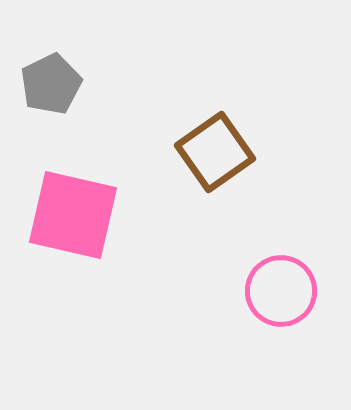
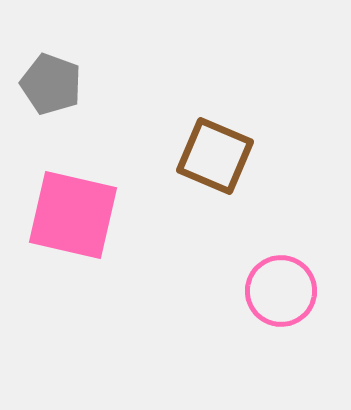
gray pentagon: rotated 26 degrees counterclockwise
brown square: moved 4 px down; rotated 32 degrees counterclockwise
